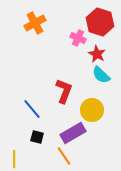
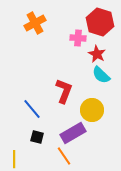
pink cross: rotated 21 degrees counterclockwise
